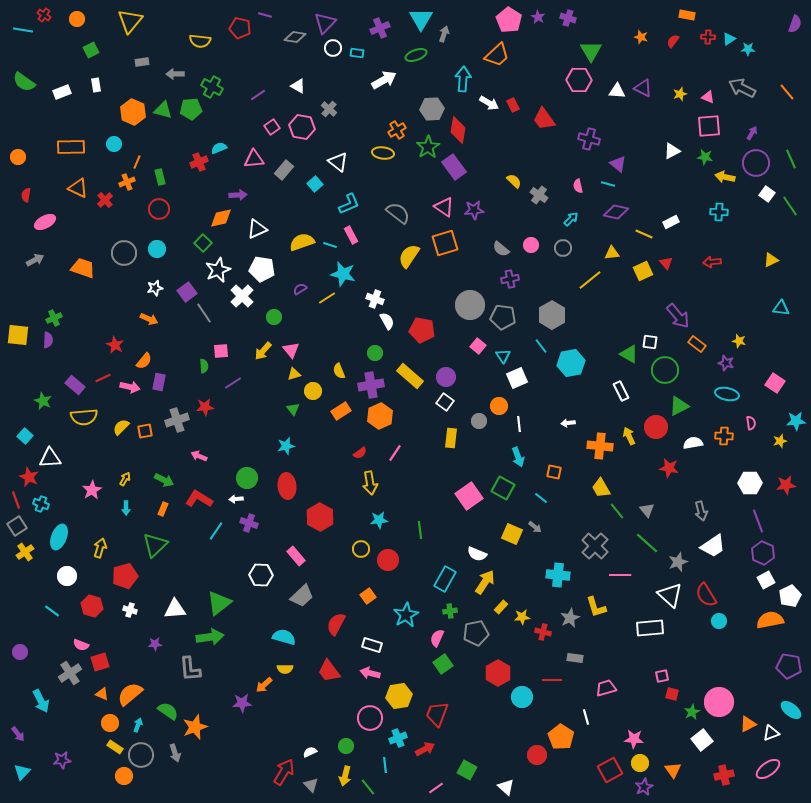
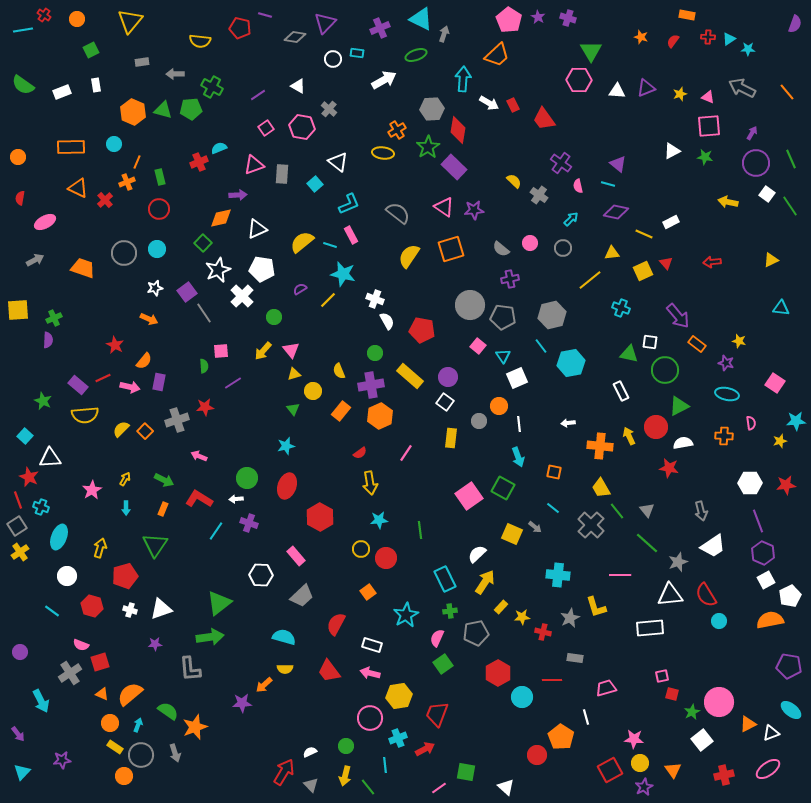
cyan triangle at (421, 19): rotated 35 degrees counterclockwise
cyan line at (23, 30): rotated 18 degrees counterclockwise
white circle at (333, 48): moved 11 px down
green semicircle at (24, 82): moved 1 px left, 3 px down
purple triangle at (643, 88): moved 3 px right; rotated 48 degrees counterclockwise
pink square at (272, 127): moved 6 px left, 1 px down
purple cross at (589, 139): moved 28 px left, 24 px down; rotated 20 degrees clockwise
pink triangle at (254, 159): moved 6 px down; rotated 15 degrees counterclockwise
purple rectangle at (454, 167): rotated 10 degrees counterclockwise
gray rectangle at (284, 170): moved 2 px left, 4 px down; rotated 36 degrees counterclockwise
yellow arrow at (725, 177): moved 3 px right, 25 px down
red semicircle at (26, 195): moved 6 px left, 3 px down
cyan cross at (719, 212): moved 98 px left, 96 px down; rotated 18 degrees clockwise
yellow semicircle at (302, 242): rotated 20 degrees counterclockwise
orange square at (445, 243): moved 6 px right, 6 px down
pink circle at (531, 245): moved 1 px left, 2 px up
yellow line at (327, 298): moved 1 px right, 2 px down; rotated 12 degrees counterclockwise
gray hexagon at (552, 315): rotated 16 degrees clockwise
yellow square at (18, 335): moved 25 px up; rotated 10 degrees counterclockwise
green triangle at (629, 354): rotated 18 degrees counterclockwise
purple circle at (446, 377): moved 2 px right
purple rectangle at (75, 385): moved 3 px right
orange rectangle at (341, 411): rotated 18 degrees counterclockwise
yellow semicircle at (84, 417): moved 1 px right, 2 px up
yellow semicircle at (121, 427): moved 2 px down
orange square at (145, 431): rotated 35 degrees counterclockwise
white semicircle at (693, 443): moved 10 px left
pink line at (395, 453): moved 11 px right
red ellipse at (287, 486): rotated 25 degrees clockwise
cyan line at (541, 498): moved 12 px right, 10 px down
red line at (16, 500): moved 2 px right
cyan cross at (41, 504): moved 3 px down
green triangle at (155, 545): rotated 12 degrees counterclockwise
gray cross at (595, 546): moved 4 px left, 21 px up
yellow cross at (25, 552): moved 5 px left
white semicircle at (477, 554): rotated 114 degrees clockwise
red circle at (388, 560): moved 2 px left, 2 px up
cyan rectangle at (445, 579): rotated 55 degrees counterclockwise
white triangle at (670, 595): rotated 48 degrees counterclockwise
orange square at (368, 596): moved 4 px up
white triangle at (175, 609): moved 14 px left; rotated 15 degrees counterclockwise
green square at (467, 770): moved 1 px left, 2 px down; rotated 18 degrees counterclockwise
pink line at (436, 788): moved 3 px right
